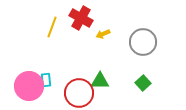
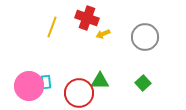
red cross: moved 6 px right; rotated 10 degrees counterclockwise
gray circle: moved 2 px right, 5 px up
cyan rectangle: moved 2 px down
